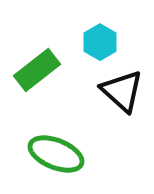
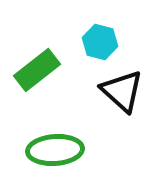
cyan hexagon: rotated 16 degrees counterclockwise
green ellipse: moved 1 px left, 4 px up; rotated 26 degrees counterclockwise
